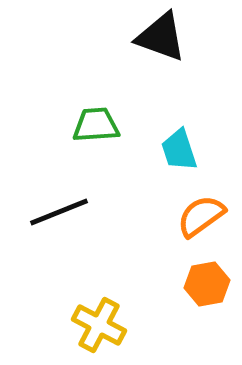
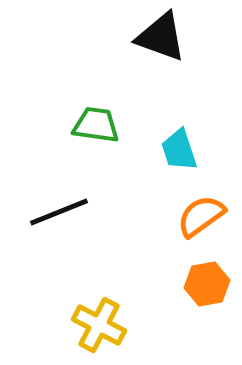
green trapezoid: rotated 12 degrees clockwise
